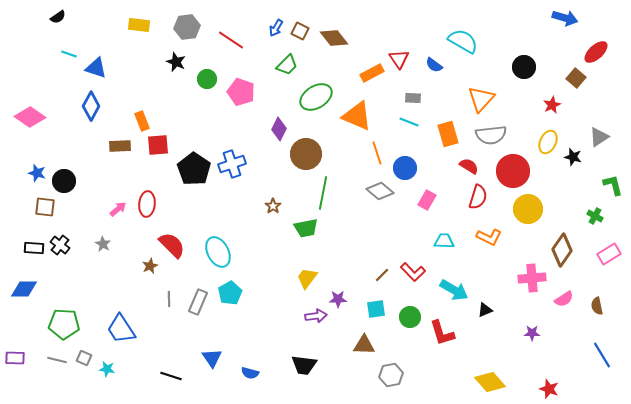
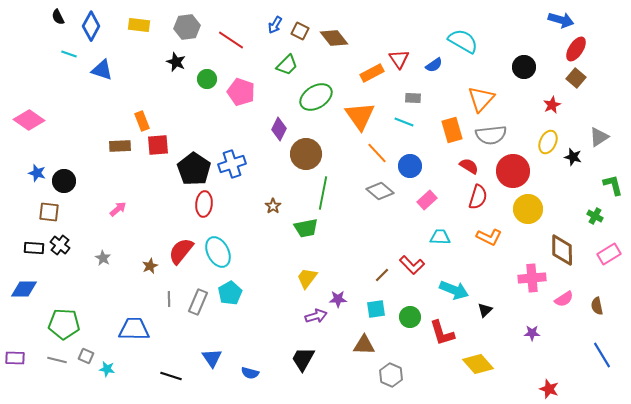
black semicircle at (58, 17): rotated 98 degrees clockwise
blue arrow at (565, 18): moved 4 px left, 2 px down
blue arrow at (276, 28): moved 1 px left, 3 px up
red ellipse at (596, 52): moved 20 px left, 3 px up; rotated 15 degrees counterclockwise
blue semicircle at (434, 65): rotated 72 degrees counterclockwise
blue triangle at (96, 68): moved 6 px right, 2 px down
blue diamond at (91, 106): moved 80 px up
orange triangle at (357, 116): moved 3 px right; rotated 32 degrees clockwise
pink diamond at (30, 117): moved 1 px left, 3 px down
cyan line at (409, 122): moved 5 px left
orange rectangle at (448, 134): moved 4 px right, 4 px up
orange line at (377, 153): rotated 25 degrees counterclockwise
blue circle at (405, 168): moved 5 px right, 2 px up
pink rectangle at (427, 200): rotated 18 degrees clockwise
red ellipse at (147, 204): moved 57 px right
brown square at (45, 207): moved 4 px right, 5 px down
cyan trapezoid at (444, 241): moved 4 px left, 4 px up
gray star at (103, 244): moved 14 px down
red semicircle at (172, 245): moved 9 px right, 6 px down; rotated 96 degrees counterclockwise
brown diamond at (562, 250): rotated 36 degrees counterclockwise
red L-shape at (413, 272): moved 1 px left, 7 px up
cyan arrow at (454, 290): rotated 8 degrees counterclockwise
black triangle at (485, 310): rotated 21 degrees counterclockwise
purple arrow at (316, 316): rotated 10 degrees counterclockwise
blue trapezoid at (121, 329): moved 13 px right; rotated 124 degrees clockwise
gray square at (84, 358): moved 2 px right, 2 px up
black trapezoid at (304, 365): moved 1 px left, 6 px up; rotated 112 degrees clockwise
gray hexagon at (391, 375): rotated 25 degrees counterclockwise
yellow diamond at (490, 382): moved 12 px left, 18 px up
